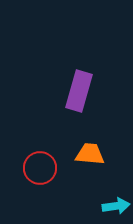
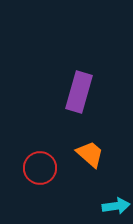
purple rectangle: moved 1 px down
orange trapezoid: rotated 36 degrees clockwise
